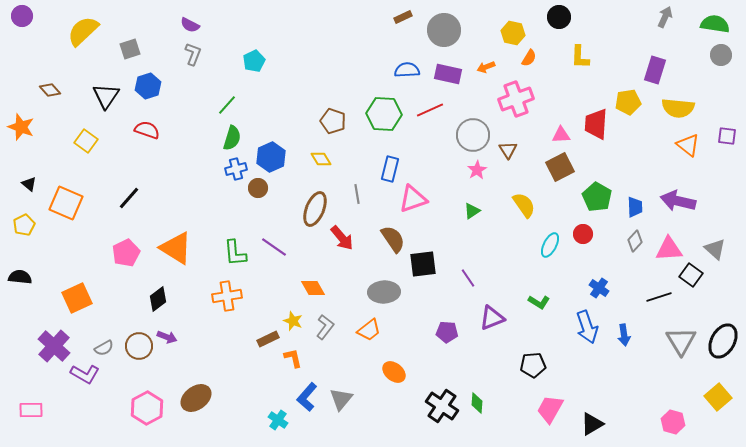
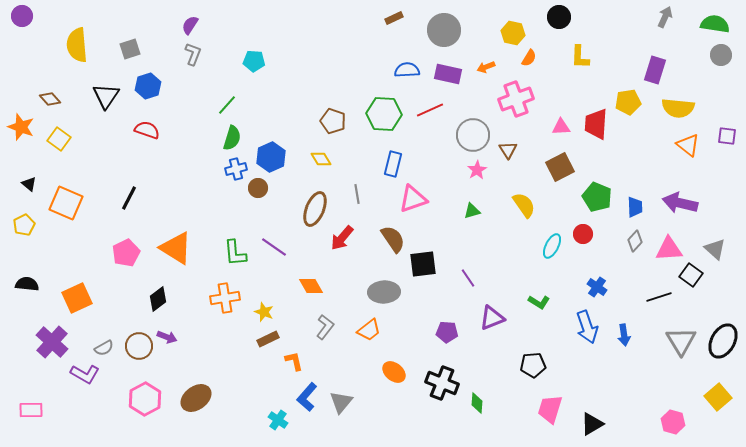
brown rectangle at (403, 17): moved 9 px left, 1 px down
purple semicircle at (190, 25): rotated 96 degrees clockwise
yellow semicircle at (83, 31): moved 6 px left, 14 px down; rotated 52 degrees counterclockwise
cyan pentagon at (254, 61): rotated 30 degrees clockwise
brown diamond at (50, 90): moved 9 px down
pink triangle at (561, 135): moved 8 px up
yellow square at (86, 141): moved 27 px left, 2 px up
blue rectangle at (390, 169): moved 3 px right, 5 px up
green pentagon at (597, 197): rotated 8 degrees counterclockwise
black line at (129, 198): rotated 15 degrees counterclockwise
purple arrow at (678, 201): moved 2 px right, 2 px down
green triangle at (472, 211): rotated 18 degrees clockwise
red arrow at (342, 238): rotated 80 degrees clockwise
cyan ellipse at (550, 245): moved 2 px right, 1 px down
black semicircle at (20, 277): moved 7 px right, 7 px down
orange diamond at (313, 288): moved 2 px left, 2 px up
blue cross at (599, 288): moved 2 px left, 1 px up
orange cross at (227, 296): moved 2 px left, 2 px down
yellow star at (293, 321): moved 29 px left, 9 px up
purple cross at (54, 346): moved 2 px left, 4 px up
orange L-shape at (293, 358): moved 1 px right, 3 px down
gray triangle at (341, 399): moved 3 px down
black cross at (442, 406): moved 23 px up; rotated 12 degrees counterclockwise
pink hexagon at (147, 408): moved 2 px left, 9 px up
pink trapezoid at (550, 409): rotated 12 degrees counterclockwise
